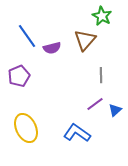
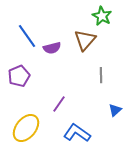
purple line: moved 36 px left; rotated 18 degrees counterclockwise
yellow ellipse: rotated 64 degrees clockwise
